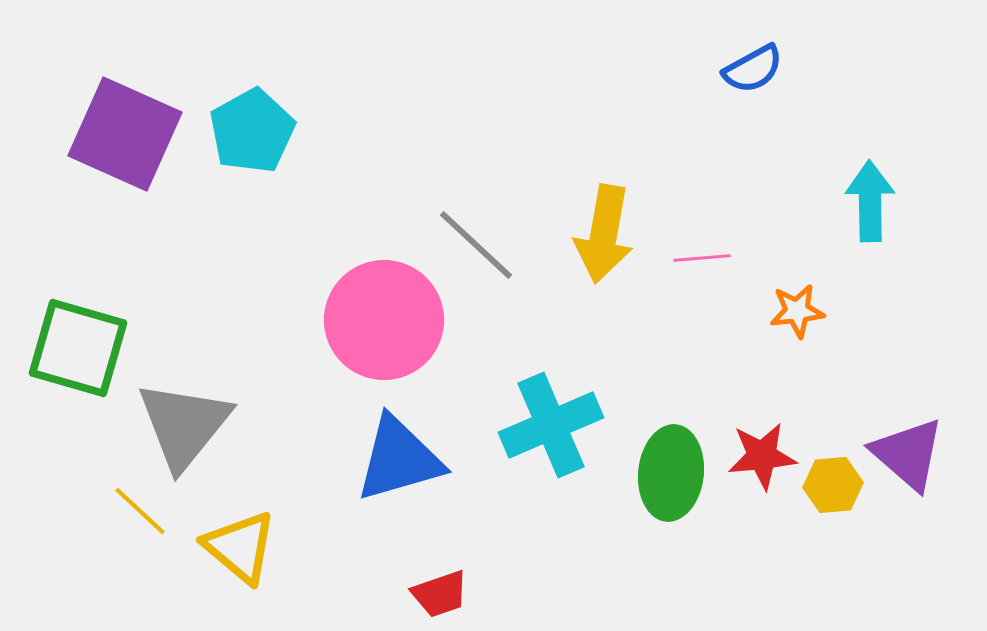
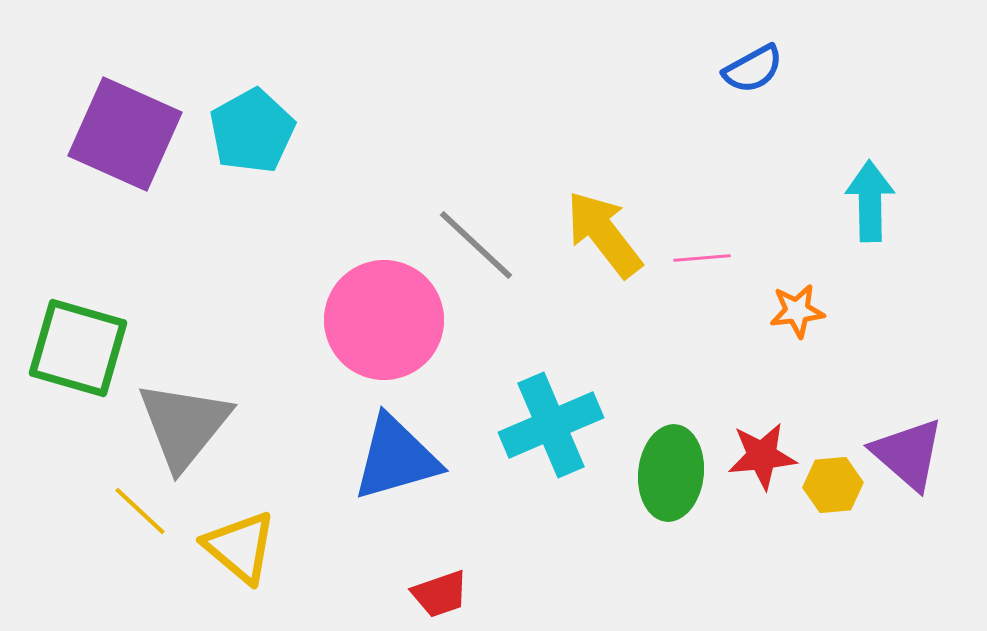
yellow arrow: rotated 132 degrees clockwise
blue triangle: moved 3 px left, 1 px up
